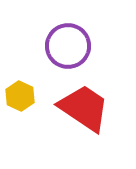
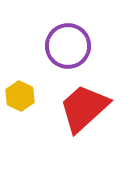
red trapezoid: rotated 76 degrees counterclockwise
